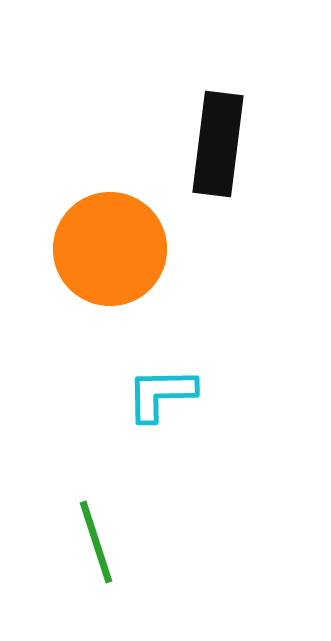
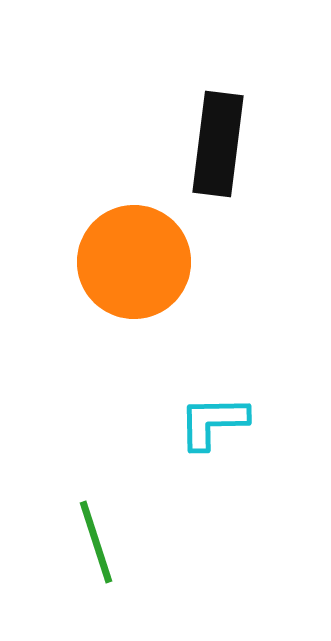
orange circle: moved 24 px right, 13 px down
cyan L-shape: moved 52 px right, 28 px down
